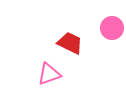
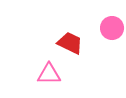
pink triangle: rotated 20 degrees clockwise
